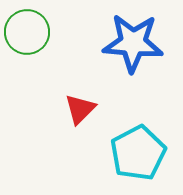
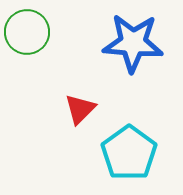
cyan pentagon: moved 9 px left; rotated 8 degrees counterclockwise
